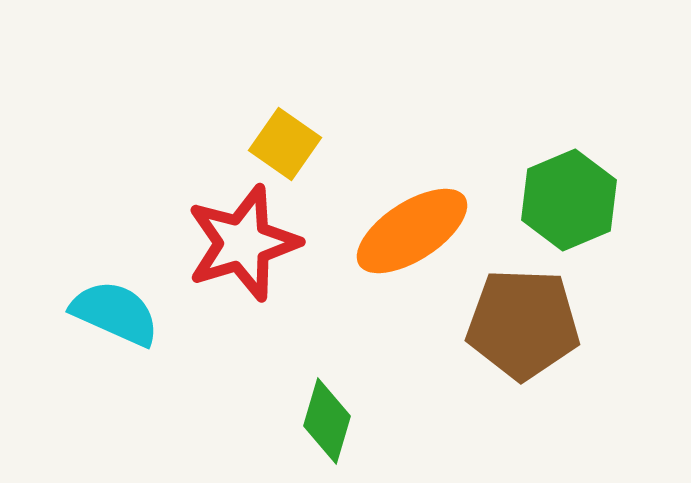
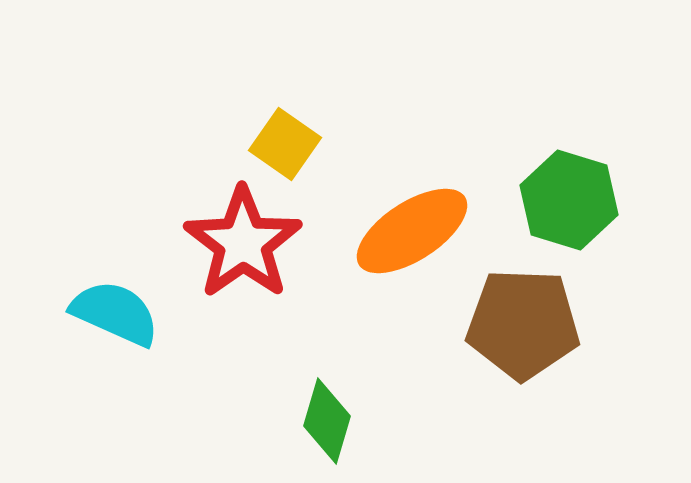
green hexagon: rotated 20 degrees counterclockwise
red star: rotated 18 degrees counterclockwise
